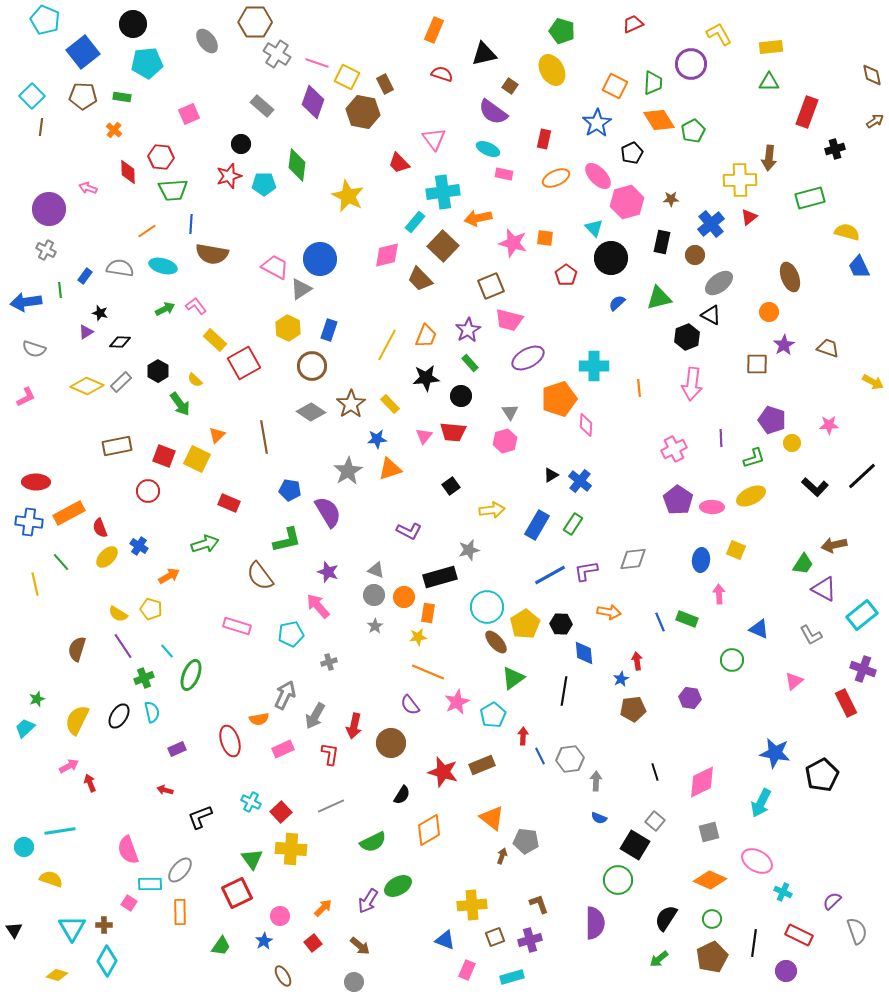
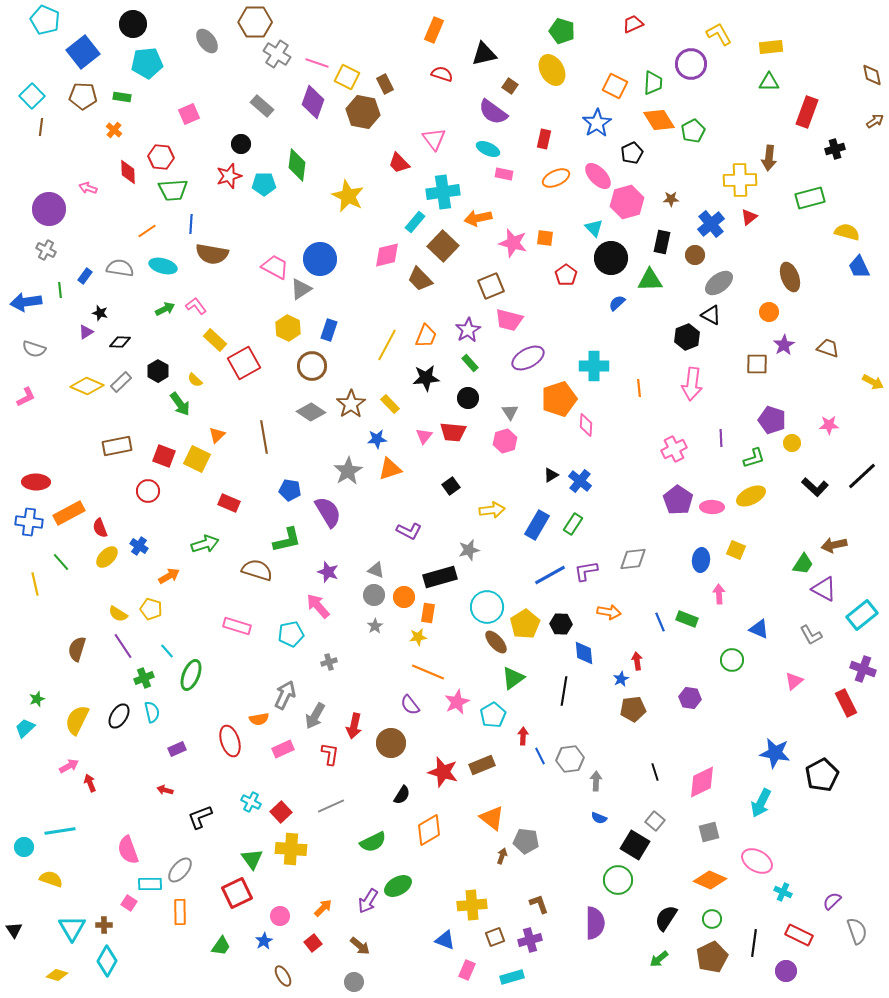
green triangle at (659, 298): moved 9 px left, 18 px up; rotated 12 degrees clockwise
black circle at (461, 396): moved 7 px right, 2 px down
brown semicircle at (260, 576): moved 3 px left, 6 px up; rotated 144 degrees clockwise
